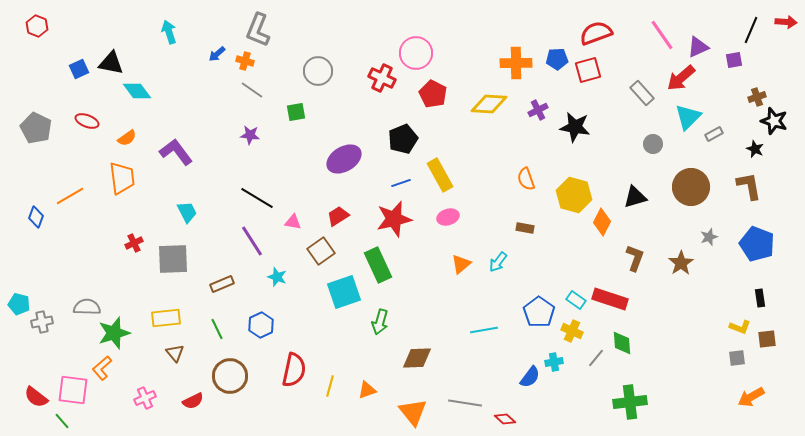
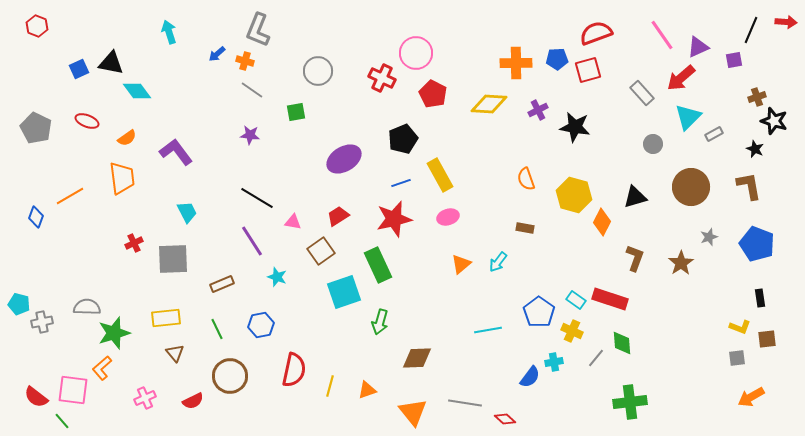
blue hexagon at (261, 325): rotated 15 degrees clockwise
cyan line at (484, 330): moved 4 px right
